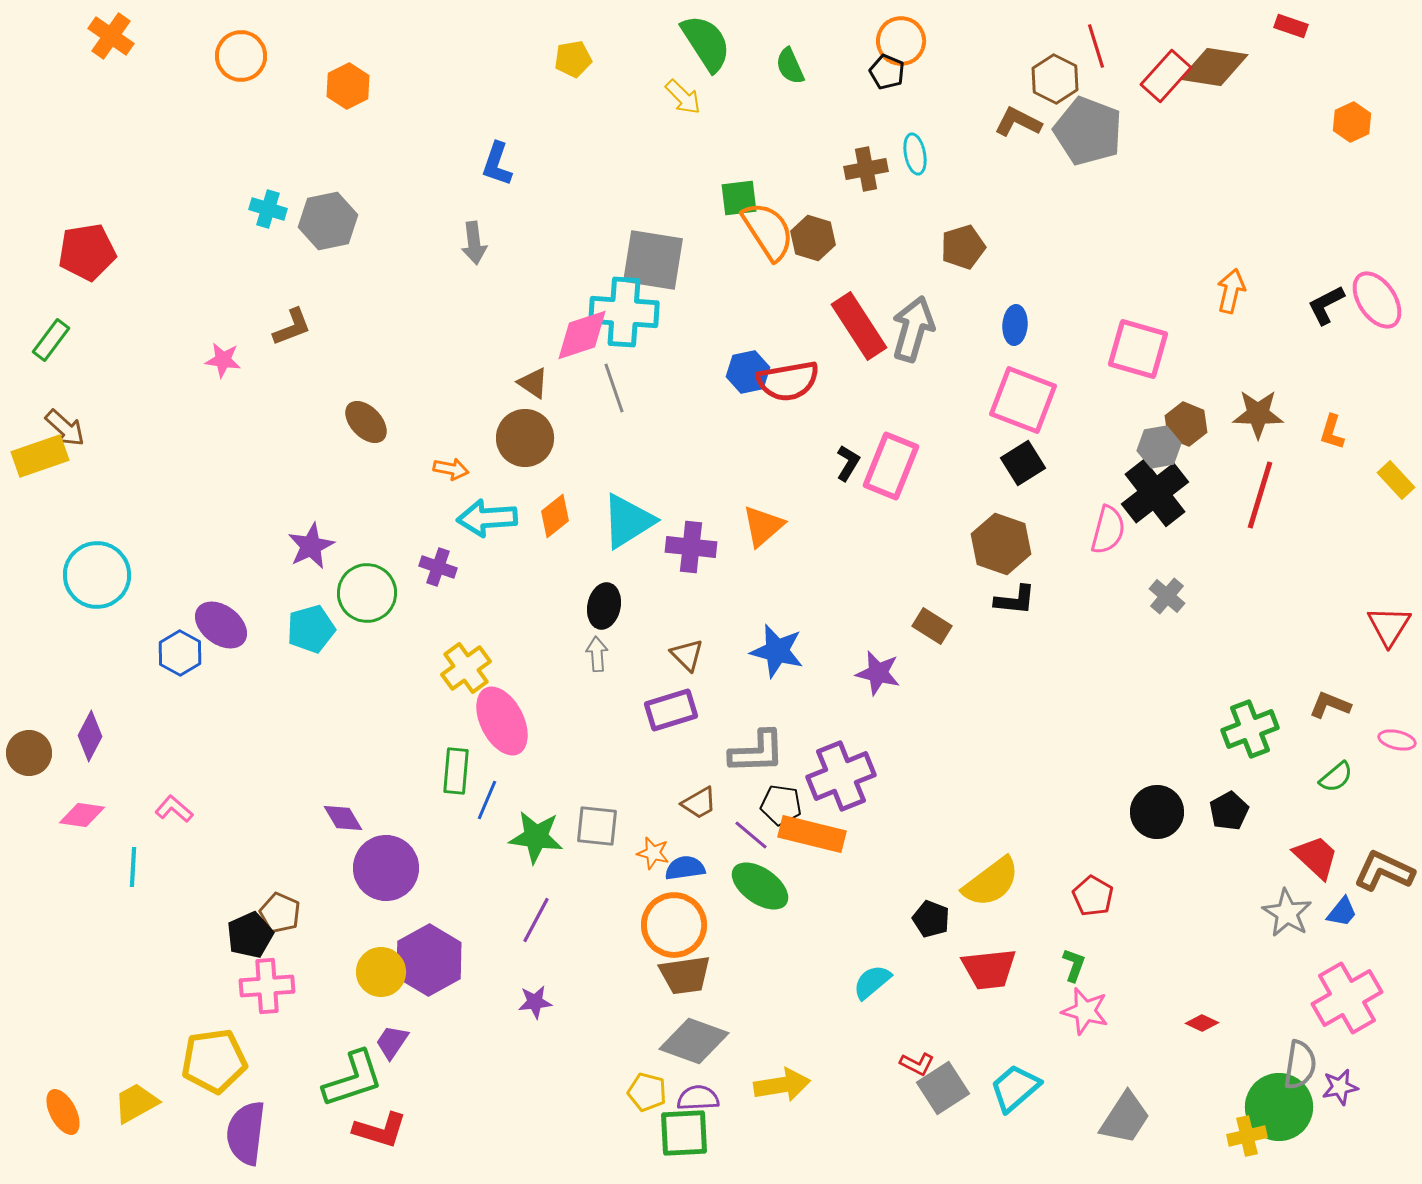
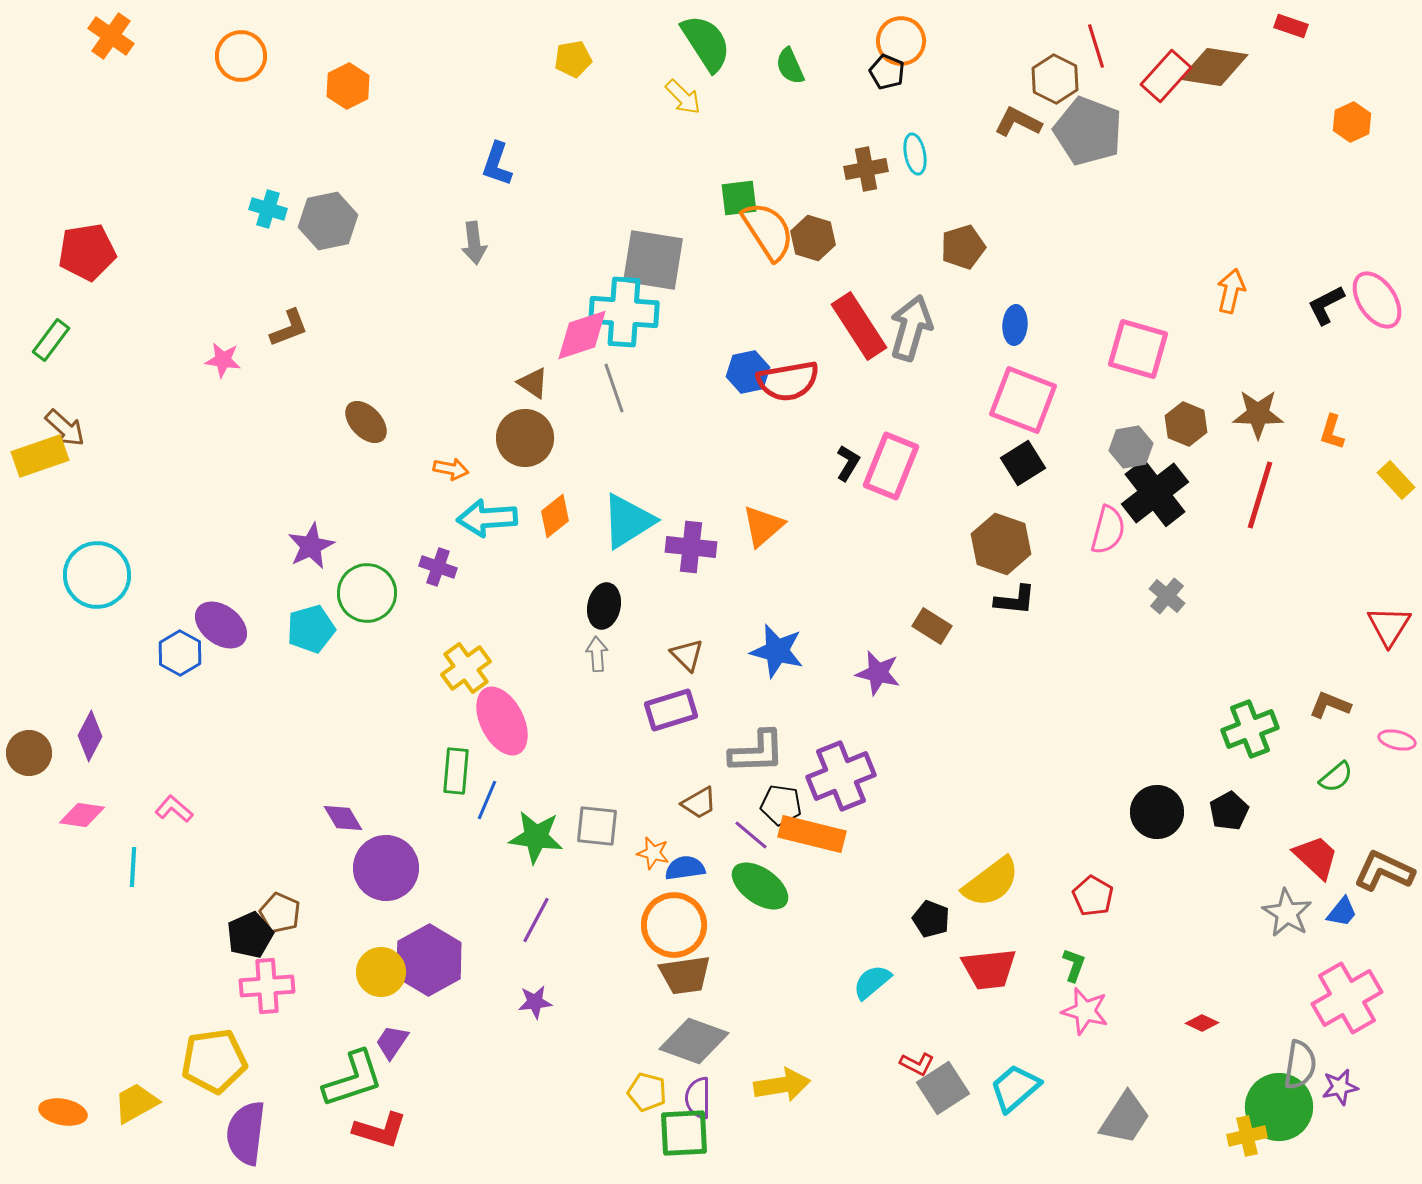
brown L-shape at (292, 327): moved 3 px left, 1 px down
gray arrow at (913, 329): moved 2 px left, 1 px up
gray hexagon at (1159, 447): moved 28 px left
purple semicircle at (698, 1098): rotated 87 degrees counterclockwise
orange ellipse at (63, 1112): rotated 51 degrees counterclockwise
